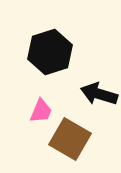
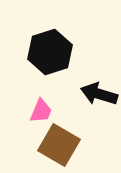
brown square: moved 11 px left, 6 px down
